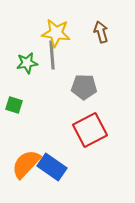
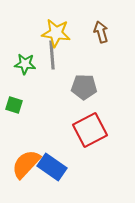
green star: moved 2 px left, 1 px down; rotated 15 degrees clockwise
